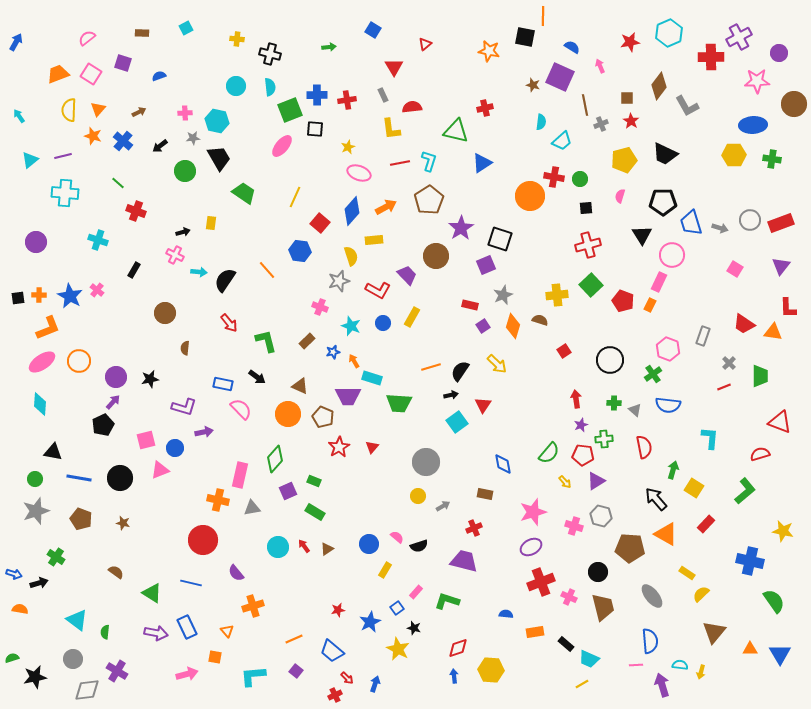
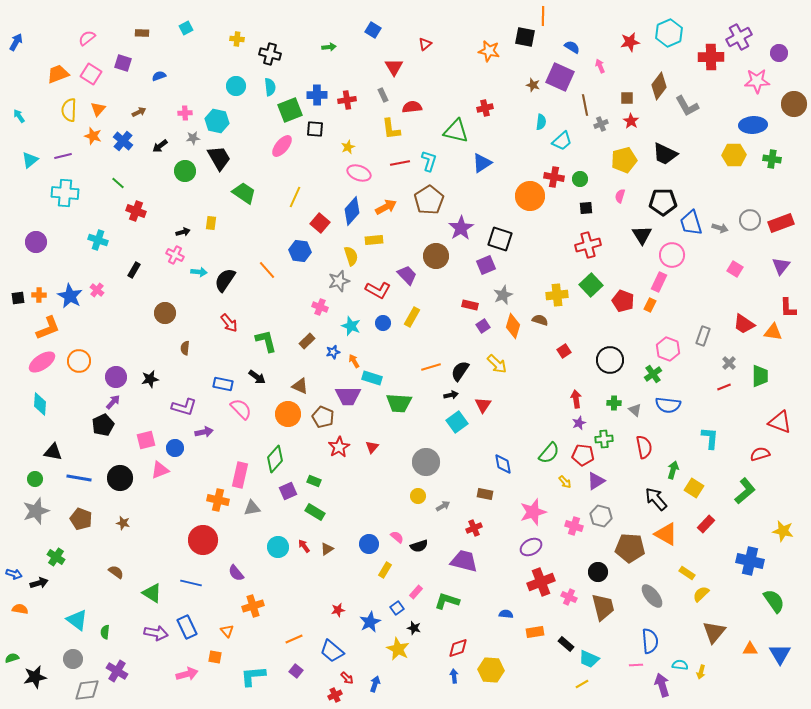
purple star at (581, 425): moved 2 px left, 2 px up
